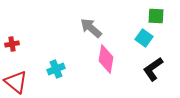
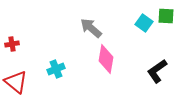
green square: moved 10 px right
cyan square: moved 15 px up
black L-shape: moved 4 px right, 2 px down
